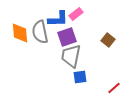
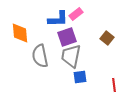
gray semicircle: moved 24 px down
brown square: moved 1 px left, 2 px up
red line: moved 3 px up; rotated 56 degrees counterclockwise
